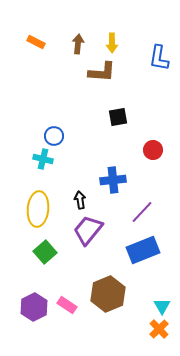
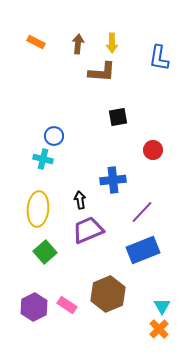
purple trapezoid: rotated 28 degrees clockwise
